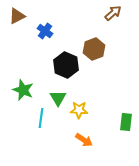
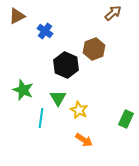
yellow star: rotated 24 degrees clockwise
green rectangle: moved 3 px up; rotated 18 degrees clockwise
